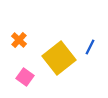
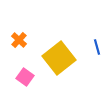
blue line: moved 7 px right; rotated 42 degrees counterclockwise
